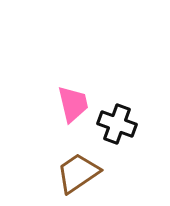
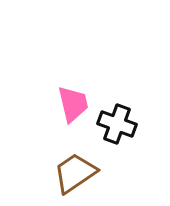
brown trapezoid: moved 3 px left
